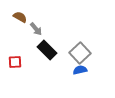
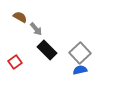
red square: rotated 32 degrees counterclockwise
